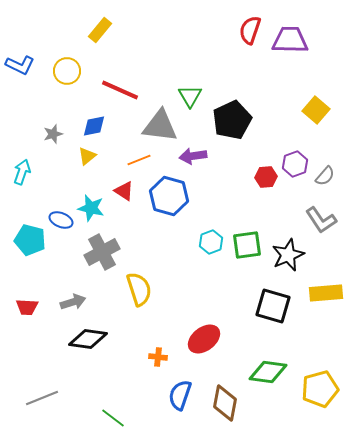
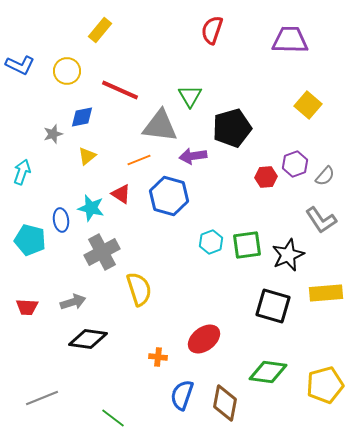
red semicircle at (250, 30): moved 38 px left
yellow square at (316, 110): moved 8 px left, 5 px up
black pentagon at (232, 120): moved 8 px down; rotated 9 degrees clockwise
blue diamond at (94, 126): moved 12 px left, 9 px up
red triangle at (124, 191): moved 3 px left, 3 px down
blue ellipse at (61, 220): rotated 60 degrees clockwise
yellow pentagon at (320, 389): moved 5 px right, 4 px up
blue semicircle at (180, 395): moved 2 px right
